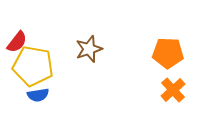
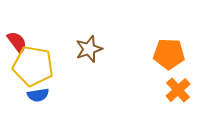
red semicircle: rotated 75 degrees counterclockwise
orange pentagon: moved 1 px right, 1 px down
orange cross: moved 5 px right
